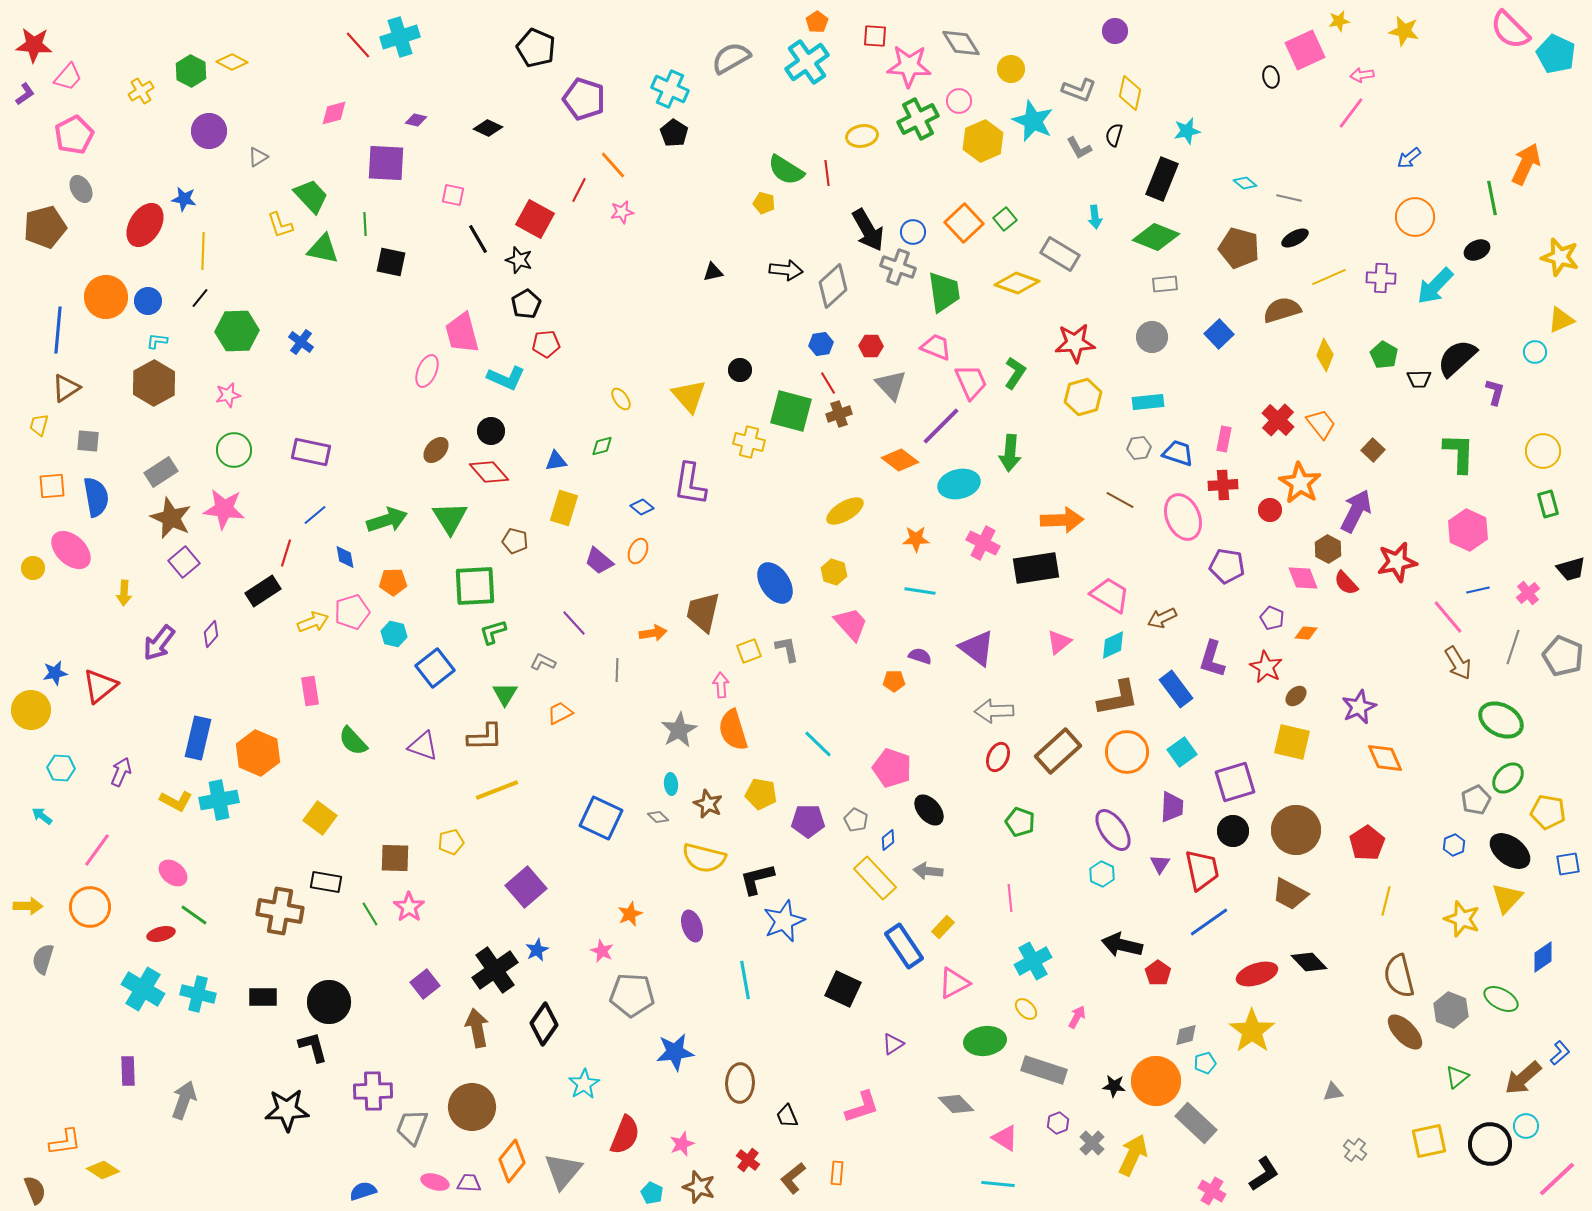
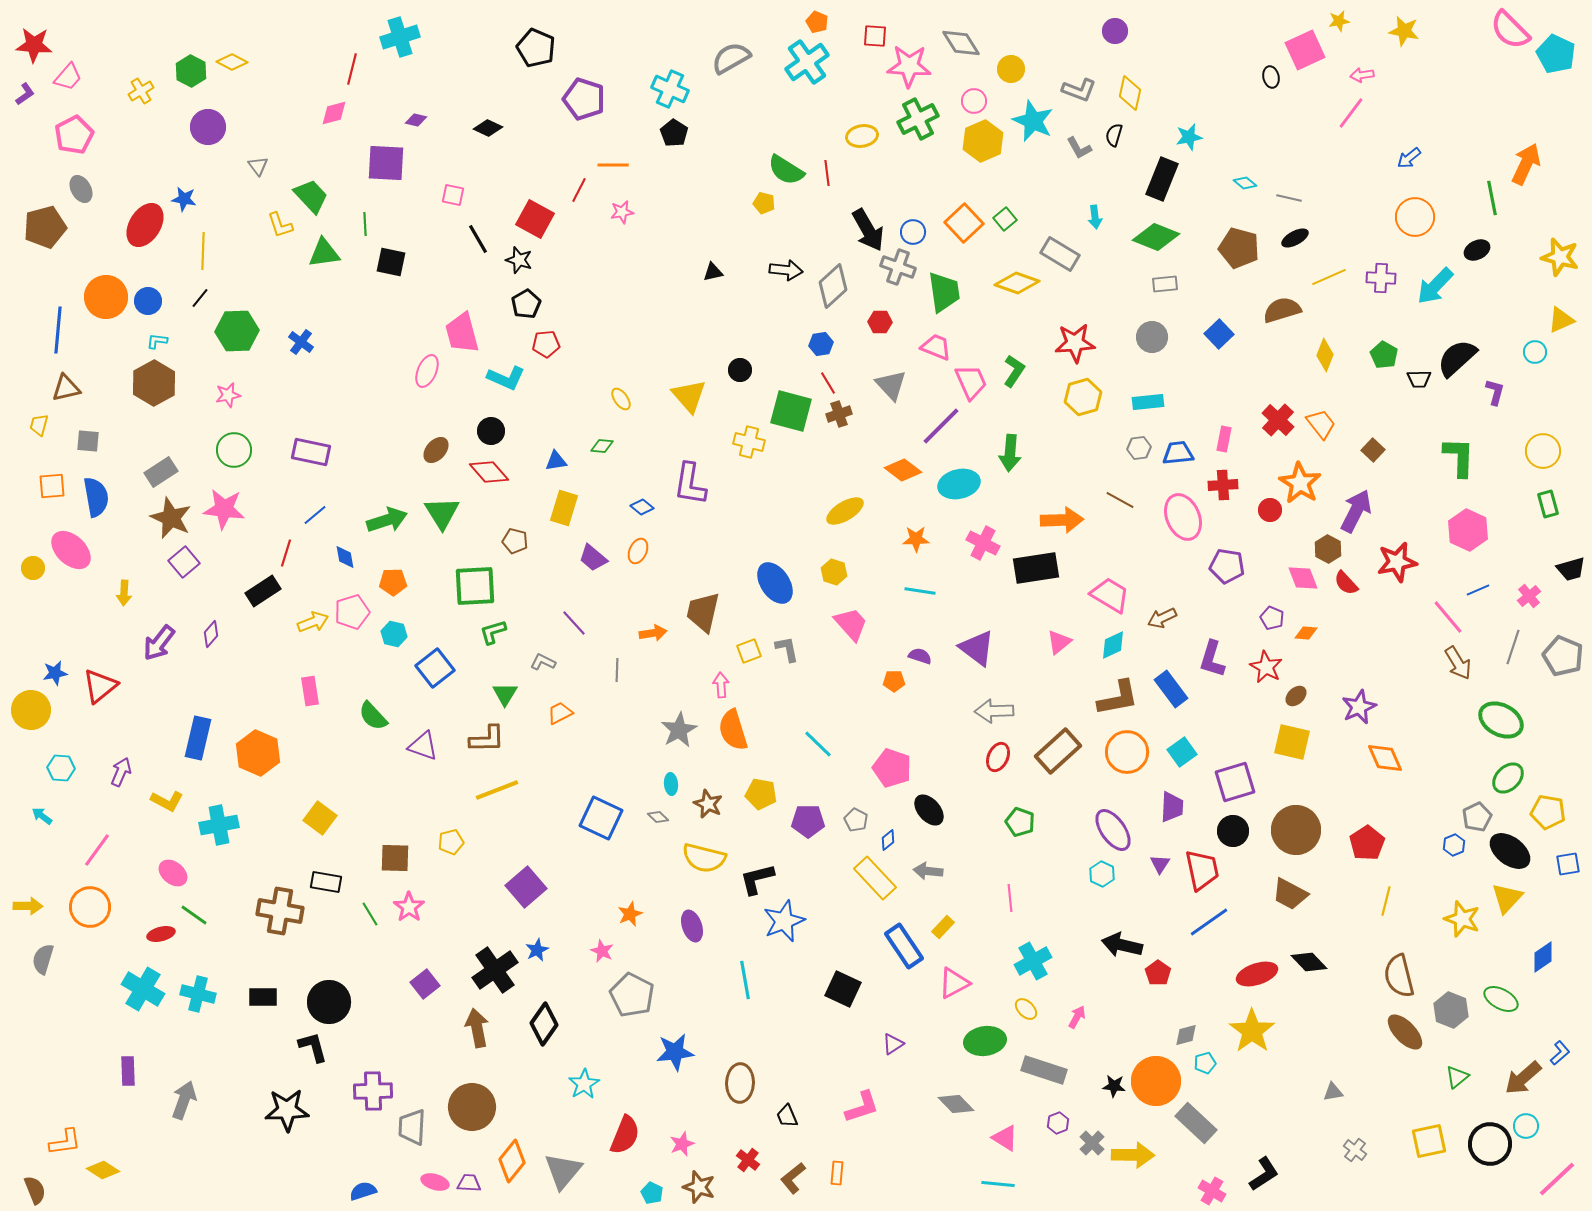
orange pentagon at (817, 22): rotated 15 degrees counterclockwise
red line at (358, 45): moved 6 px left, 24 px down; rotated 56 degrees clockwise
pink circle at (959, 101): moved 15 px right
purple circle at (209, 131): moved 1 px left, 4 px up
cyan star at (1187, 131): moved 2 px right, 6 px down
gray triangle at (258, 157): moved 9 px down; rotated 35 degrees counterclockwise
orange line at (613, 165): rotated 48 degrees counterclockwise
green triangle at (323, 249): moved 1 px right, 4 px down; rotated 20 degrees counterclockwise
red hexagon at (871, 346): moved 9 px right, 24 px up
green L-shape at (1015, 373): moved 1 px left, 2 px up
brown triangle at (66, 388): rotated 20 degrees clockwise
green diamond at (602, 446): rotated 20 degrees clockwise
blue trapezoid at (1178, 453): rotated 24 degrees counterclockwise
green L-shape at (1459, 453): moved 4 px down
orange diamond at (900, 460): moved 3 px right, 10 px down
green triangle at (450, 518): moved 8 px left, 5 px up
purple trapezoid at (599, 561): moved 6 px left, 3 px up
blue line at (1478, 590): rotated 10 degrees counterclockwise
pink cross at (1528, 593): moved 1 px right, 3 px down
blue rectangle at (1176, 689): moved 5 px left
brown L-shape at (485, 737): moved 2 px right, 2 px down
green semicircle at (353, 741): moved 20 px right, 25 px up
cyan cross at (219, 800): moved 25 px down
gray pentagon at (1476, 800): moved 1 px right, 17 px down
yellow L-shape at (176, 801): moved 9 px left
gray pentagon at (632, 995): rotated 24 degrees clockwise
gray trapezoid at (412, 1127): rotated 18 degrees counterclockwise
yellow arrow at (1133, 1155): rotated 66 degrees clockwise
